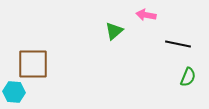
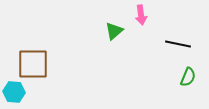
pink arrow: moved 5 px left; rotated 108 degrees counterclockwise
